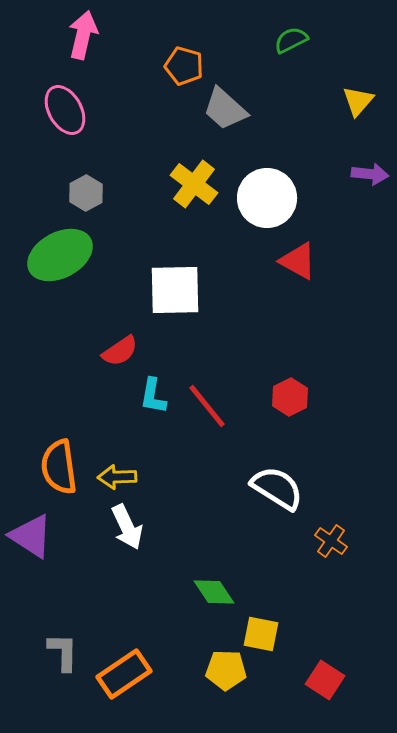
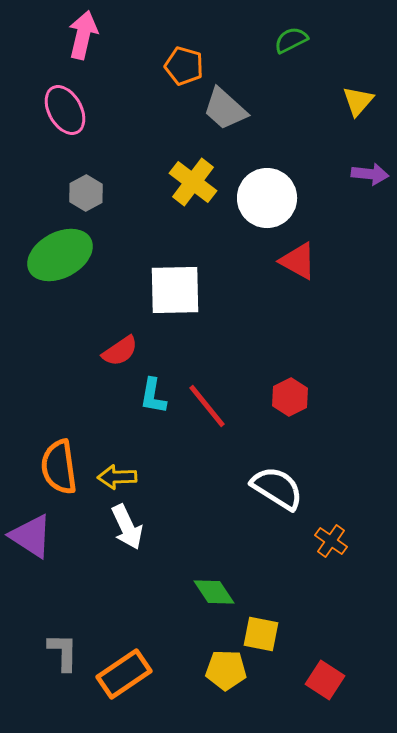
yellow cross: moved 1 px left, 2 px up
